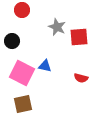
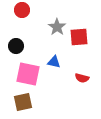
gray star: rotated 12 degrees clockwise
black circle: moved 4 px right, 5 px down
blue triangle: moved 9 px right, 4 px up
pink square: moved 6 px right, 1 px down; rotated 15 degrees counterclockwise
red semicircle: moved 1 px right
brown square: moved 2 px up
